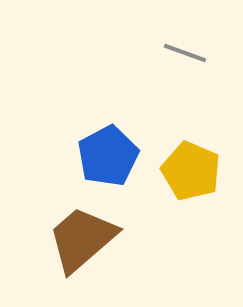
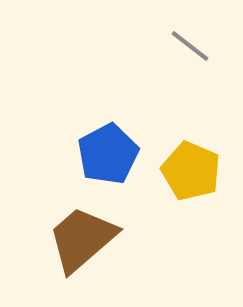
gray line: moved 5 px right, 7 px up; rotated 18 degrees clockwise
blue pentagon: moved 2 px up
